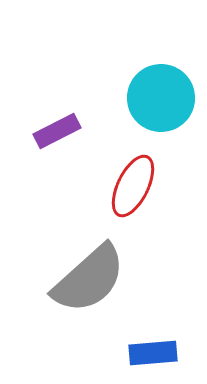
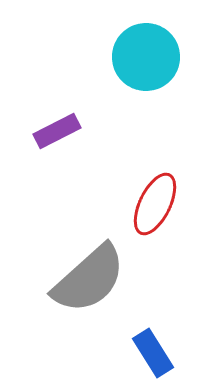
cyan circle: moved 15 px left, 41 px up
red ellipse: moved 22 px right, 18 px down
blue rectangle: rotated 63 degrees clockwise
